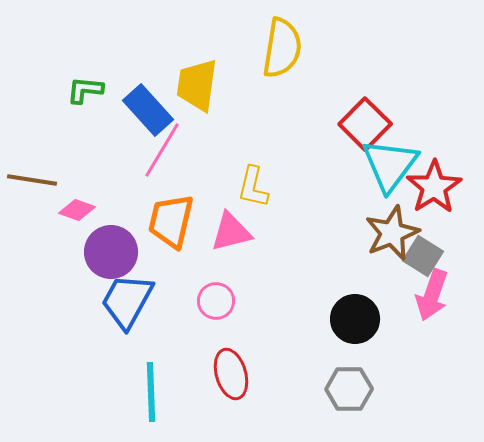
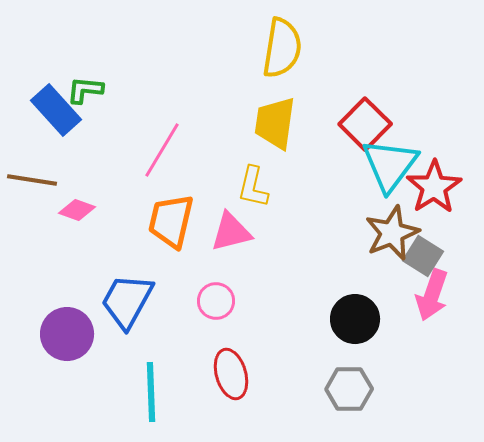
yellow trapezoid: moved 78 px right, 38 px down
blue rectangle: moved 92 px left
purple circle: moved 44 px left, 82 px down
